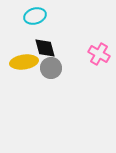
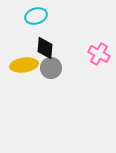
cyan ellipse: moved 1 px right
black diamond: rotated 20 degrees clockwise
yellow ellipse: moved 3 px down
